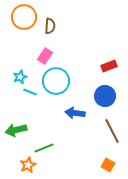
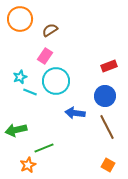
orange circle: moved 4 px left, 2 px down
brown semicircle: moved 4 px down; rotated 126 degrees counterclockwise
brown line: moved 5 px left, 4 px up
